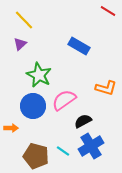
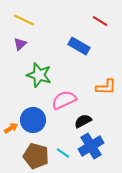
red line: moved 8 px left, 10 px down
yellow line: rotated 20 degrees counterclockwise
green star: rotated 10 degrees counterclockwise
orange L-shape: moved 1 px up; rotated 15 degrees counterclockwise
pink semicircle: rotated 10 degrees clockwise
blue circle: moved 14 px down
orange arrow: rotated 32 degrees counterclockwise
cyan line: moved 2 px down
